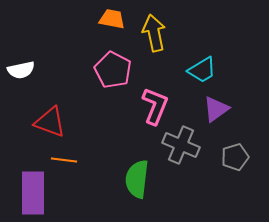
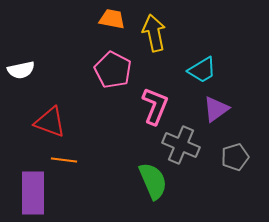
green semicircle: moved 16 px right, 2 px down; rotated 150 degrees clockwise
